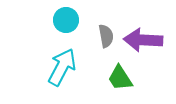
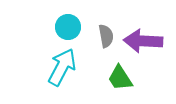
cyan circle: moved 2 px right, 7 px down
purple arrow: moved 1 px down
